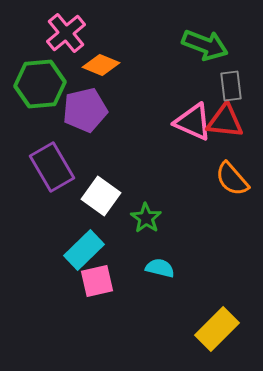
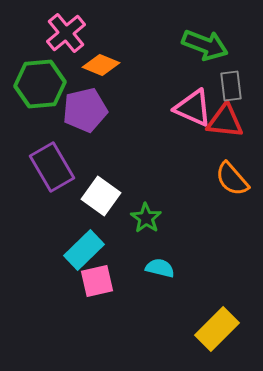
pink triangle: moved 14 px up
